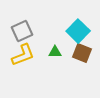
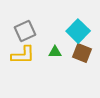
gray square: moved 3 px right
yellow L-shape: rotated 20 degrees clockwise
